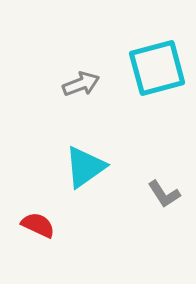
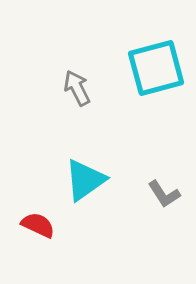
cyan square: moved 1 px left
gray arrow: moved 4 px left, 4 px down; rotated 96 degrees counterclockwise
cyan triangle: moved 13 px down
